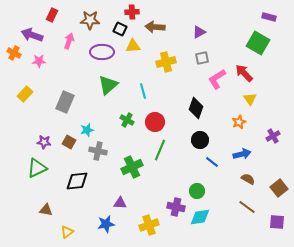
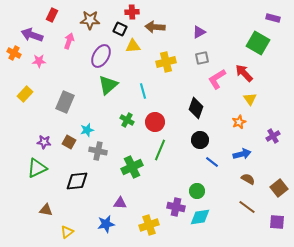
purple rectangle at (269, 17): moved 4 px right, 1 px down
purple ellipse at (102, 52): moved 1 px left, 4 px down; rotated 60 degrees counterclockwise
